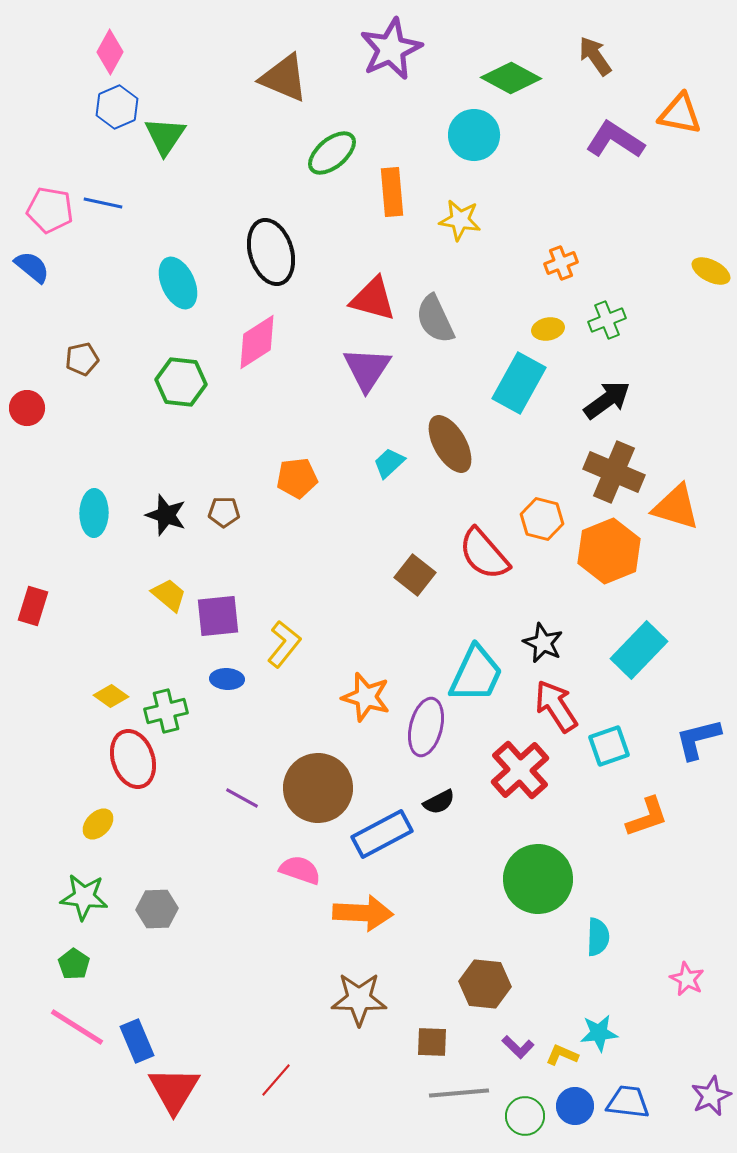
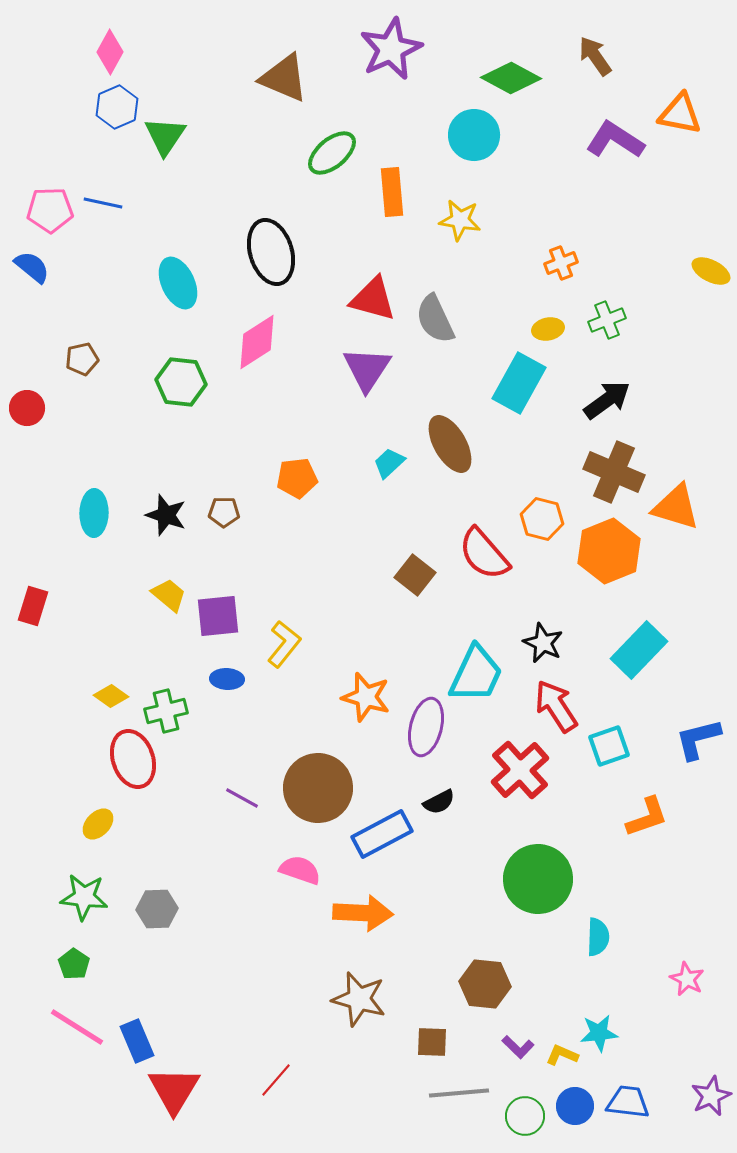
pink pentagon at (50, 210): rotated 12 degrees counterclockwise
brown star at (359, 999): rotated 14 degrees clockwise
